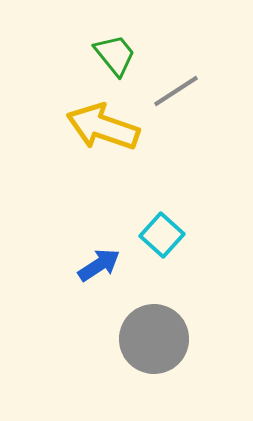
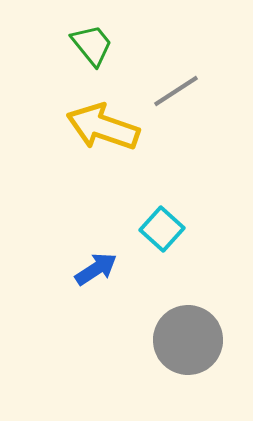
green trapezoid: moved 23 px left, 10 px up
cyan square: moved 6 px up
blue arrow: moved 3 px left, 4 px down
gray circle: moved 34 px right, 1 px down
